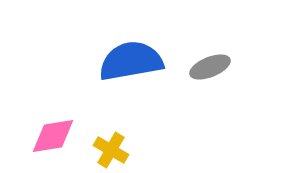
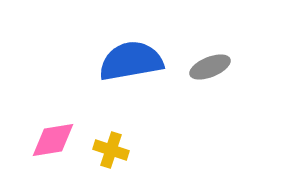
pink diamond: moved 4 px down
yellow cross: rotated 12 degrees counterclockwise
